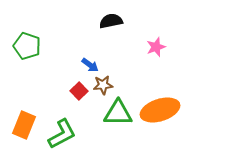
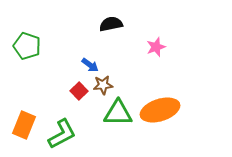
black semicircle: moved 3 px down
